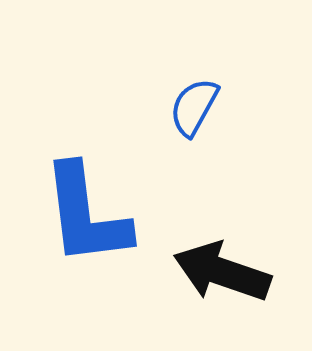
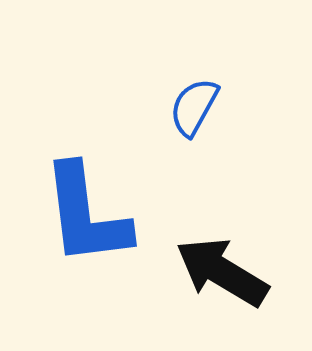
black arrow: rotated 12 degrees clockwise
